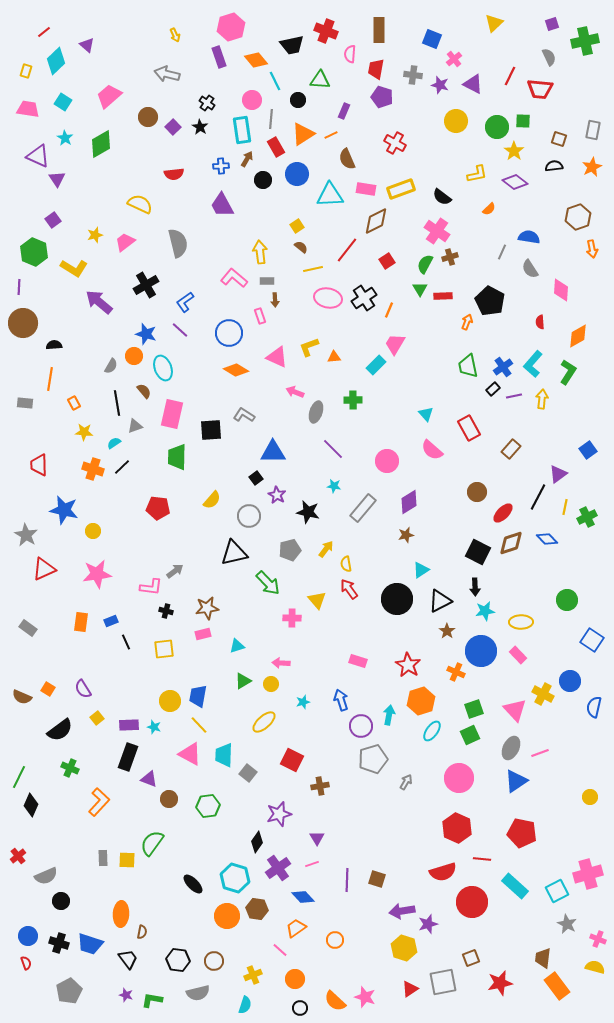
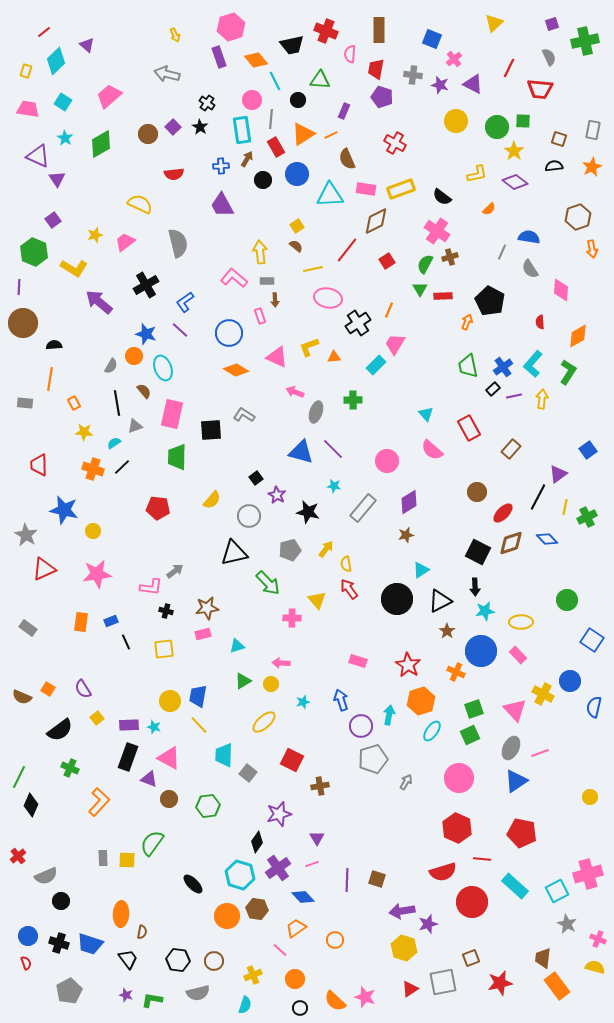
red line at (510, 76): moved 1 px left, 8 px up
brown circle at (148, 117): moved 17 px down
brown semicircle at (301, 247): moved 5 px left, 1 px up
black cross at (364, 298): moved 6 px left, 25 px down
blue triangle at (273, 452): moved 28 px right; rotated 16 degrees clockwise
pink triangle at (190, 754): moved 21 px left, 4 px down
cyan hexagon at (235, 878): moved 5 px right, 3 px up
